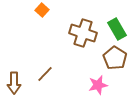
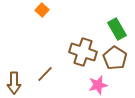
brown cross: moved 19 px down
